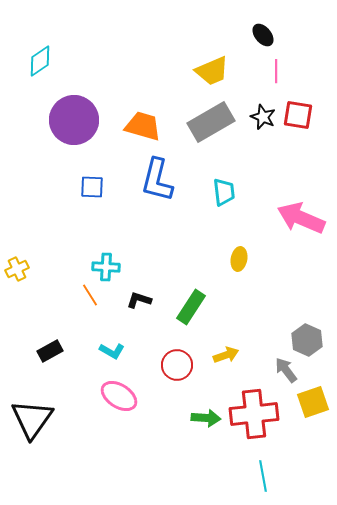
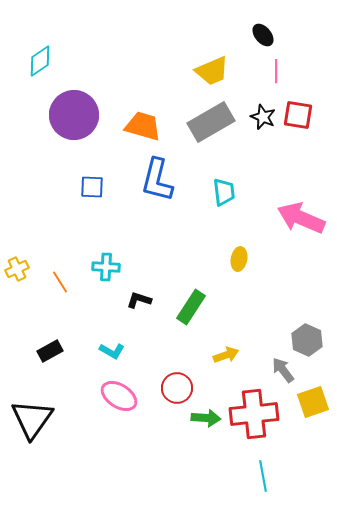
purple circle: moved 5 px up
orange line: moved 30 px left, 13 px up
red circle: moved 23 px down
gray arrow: moved 3 px left
